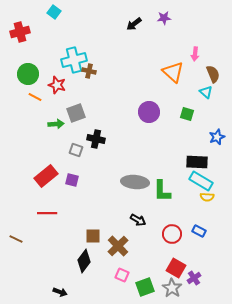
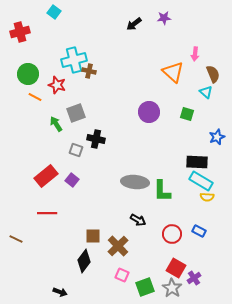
green arrow at (56, 124): rotated 119 degrees counterclockwise
purple square at (72, 180): rotated 24 degrees clockwise
